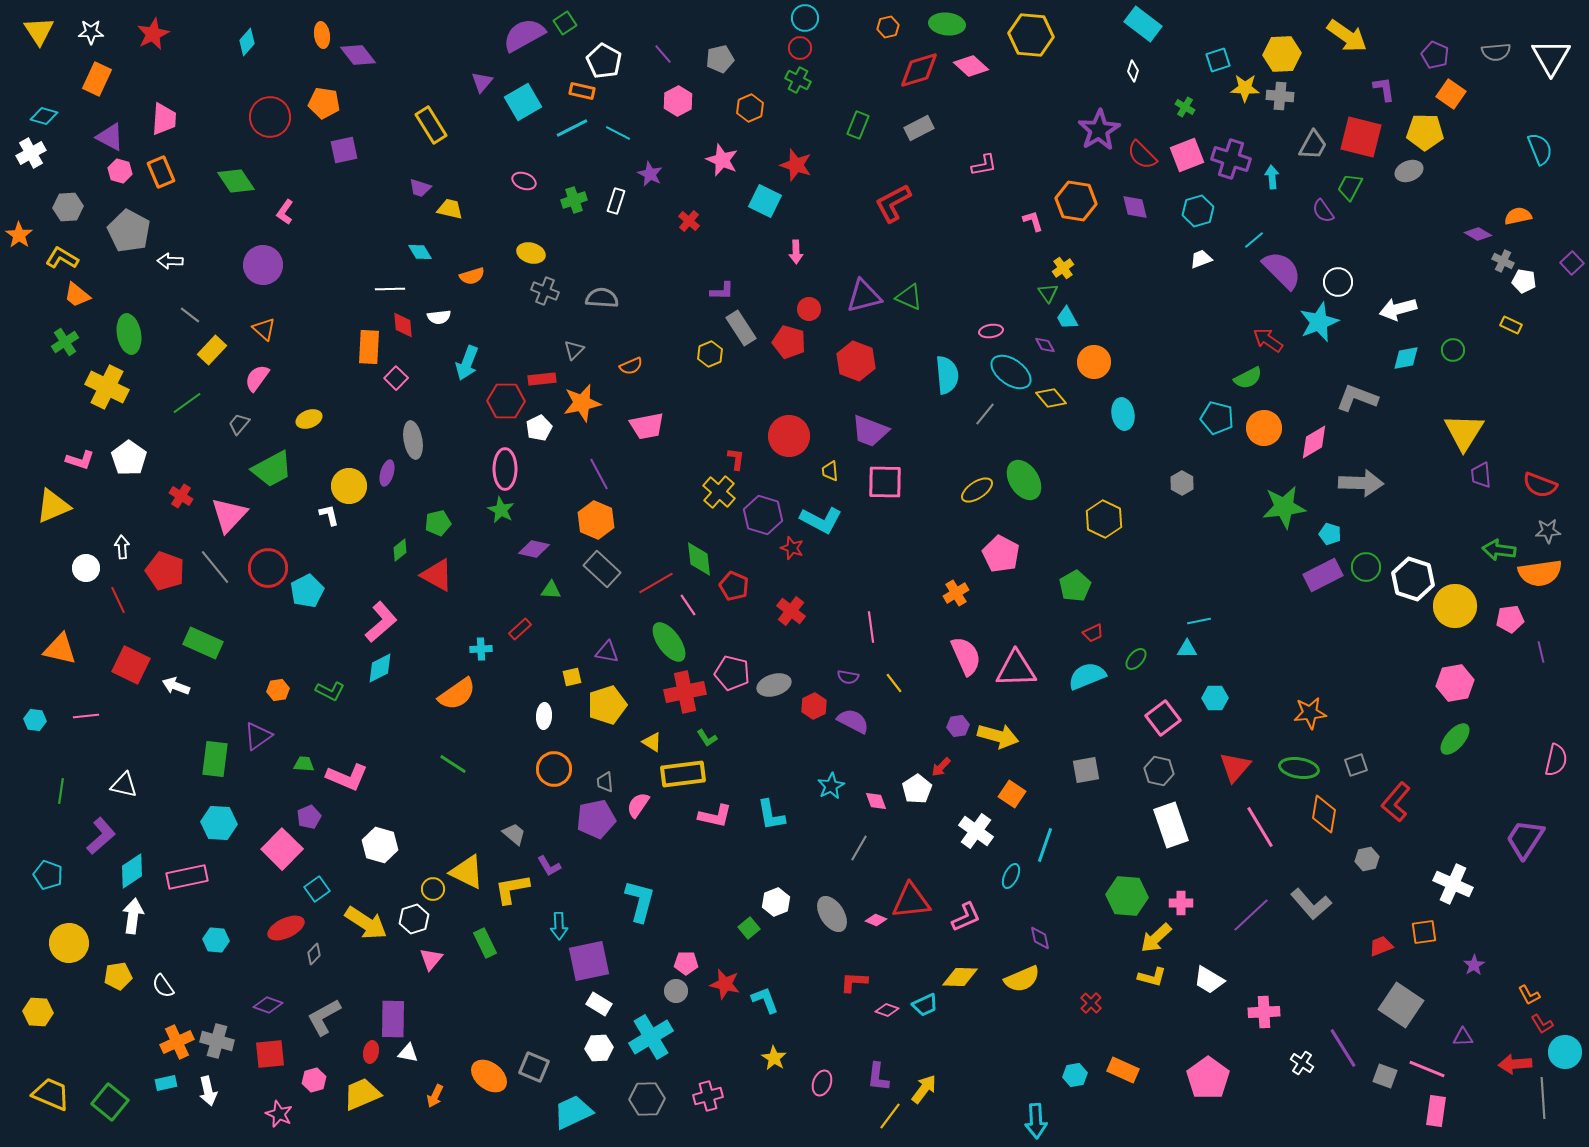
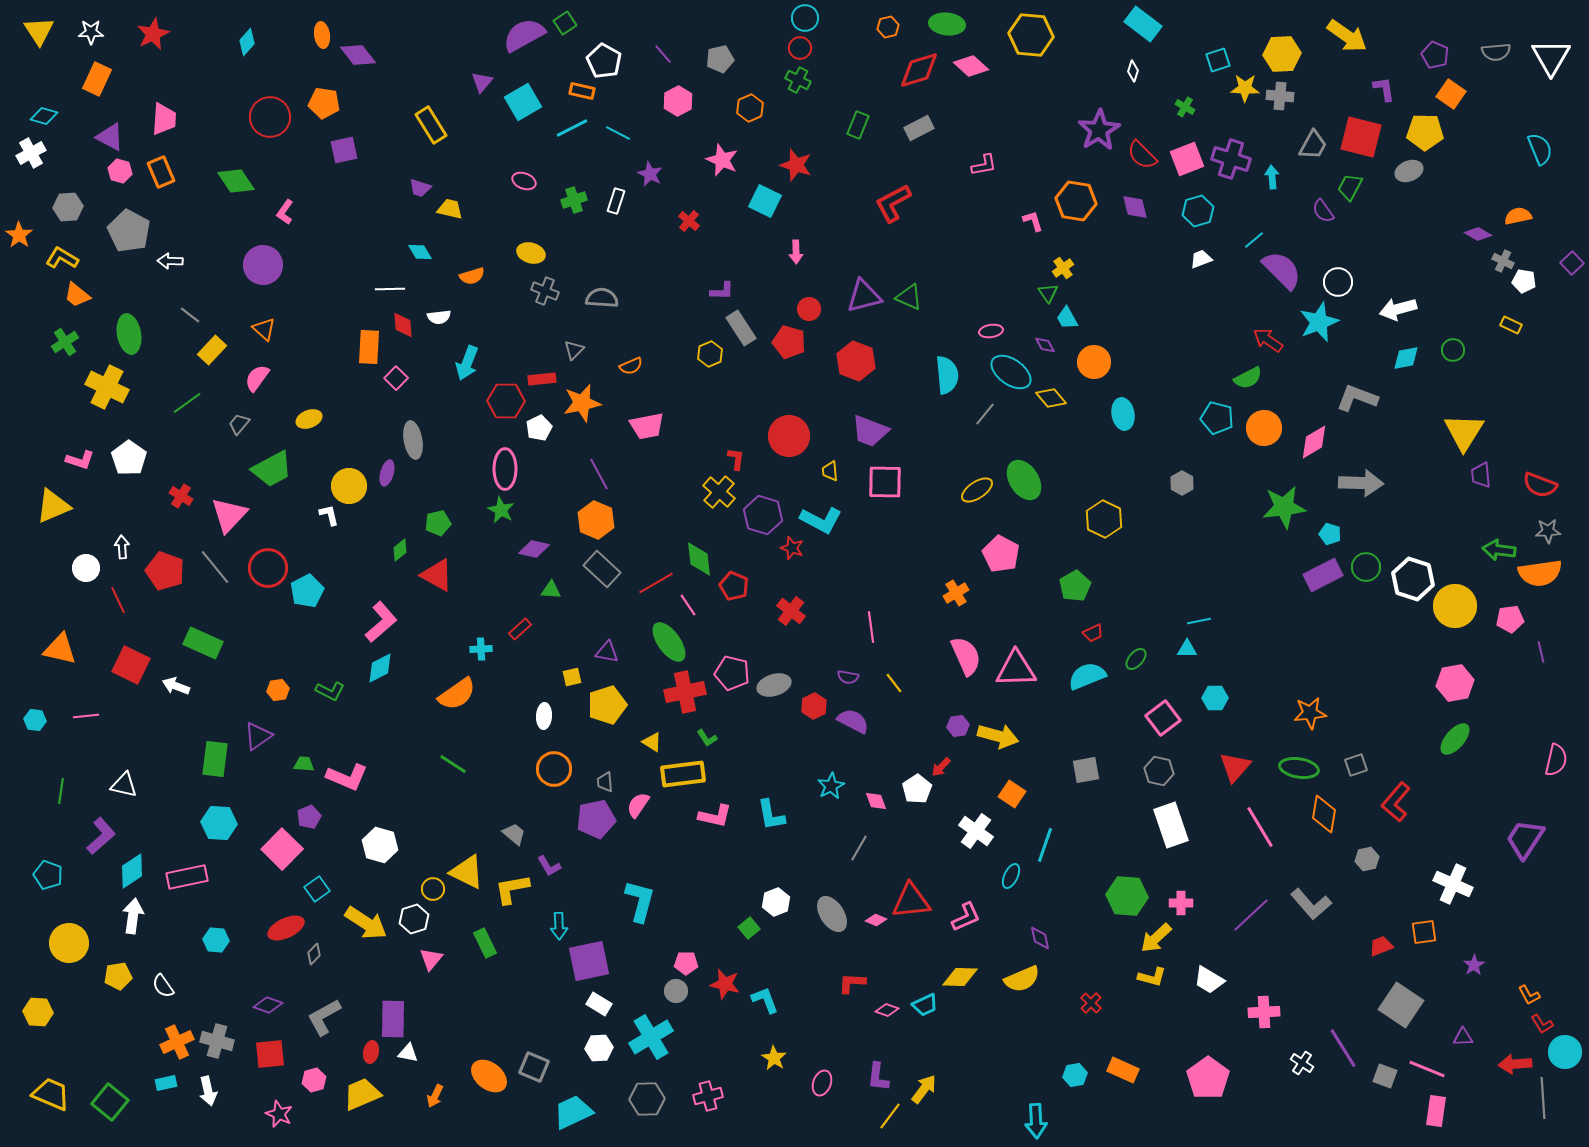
pink square at (1187, 155): moved 4 px down
red L-shape at (854, 982): moved 2 px left, 1 px down
